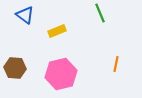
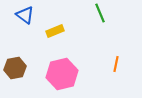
yellow rectangle: moved 2 px left
brown hexagon: rotated 15 degrees counterclockwise
pink hexagon: moved 1 px right
